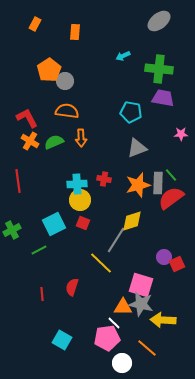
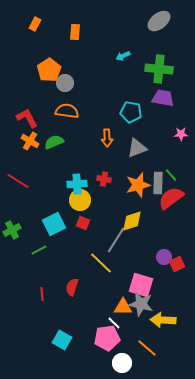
gray circle at (65, 81): moved 2 px down
orange arrow at (81, 138): moved 26 px right
red line at (18, 181): rotated 50 degrees counterclockwise
